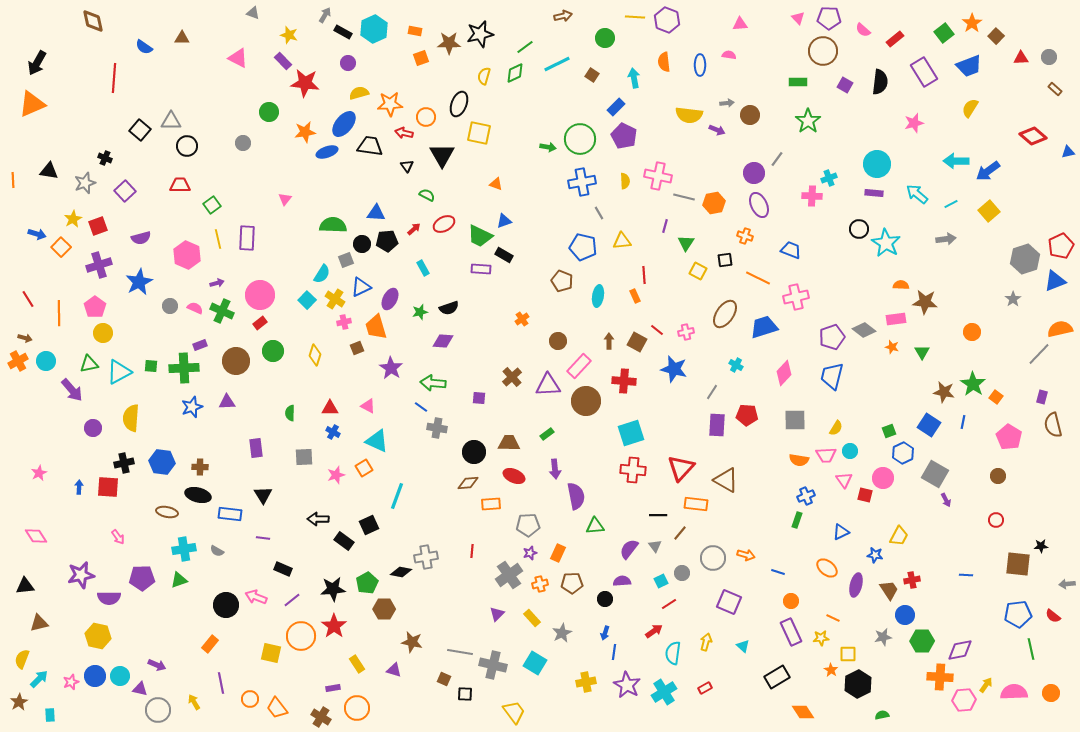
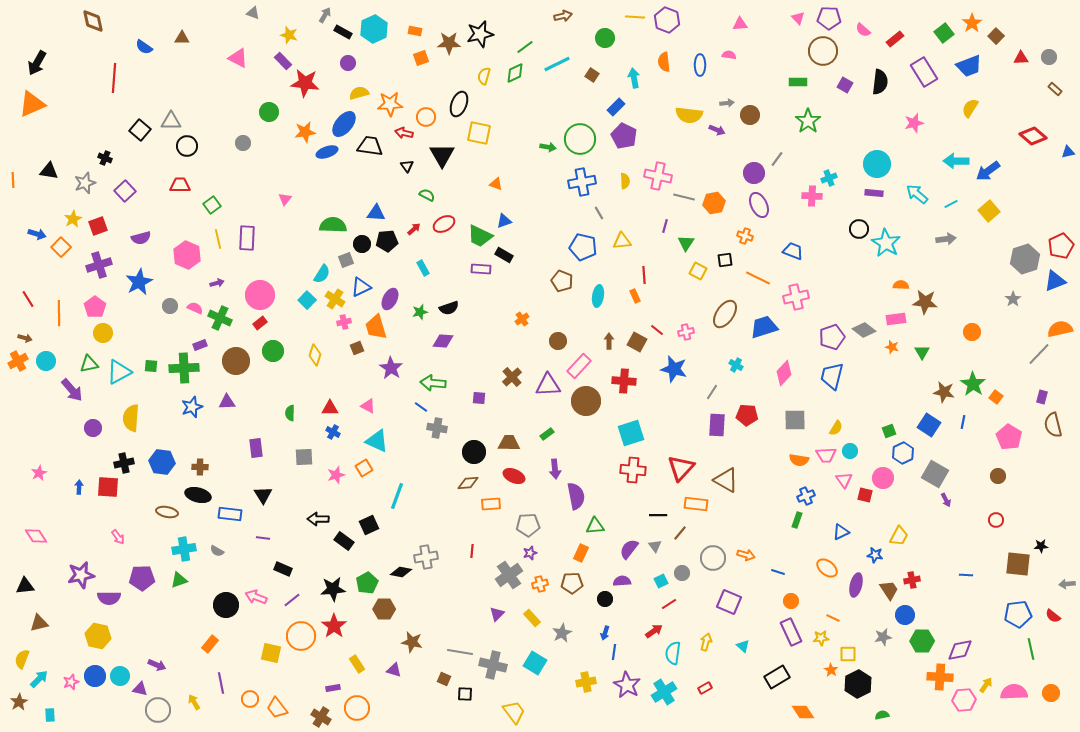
blue trapezoid at (791, 250): moved 2 px right, 1 px down
green cross at (222, 311): moved 2 px left, 7 px down
orange rectangle at (558, 553): moved 23 px right
